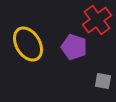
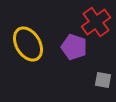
red cross: moved 1 px left, 2 px down
gray square: moved 1 px up
